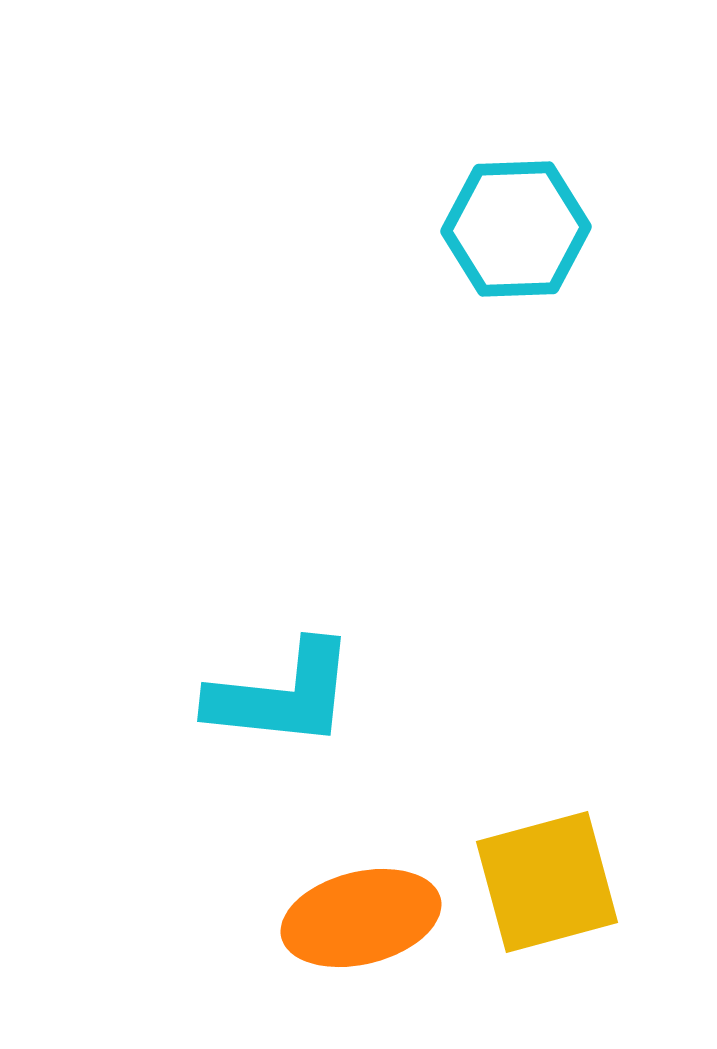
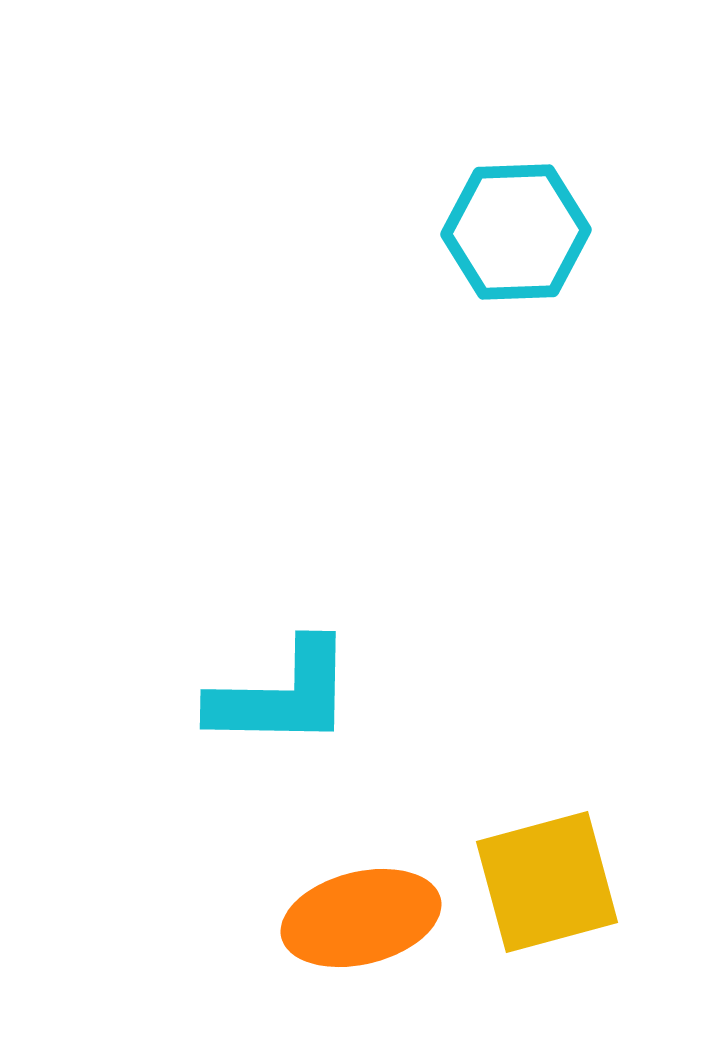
cyan hexagon: moved 3 px down
cyan L-shape: rotated 5 degrees counterclockwise
